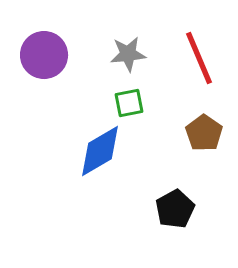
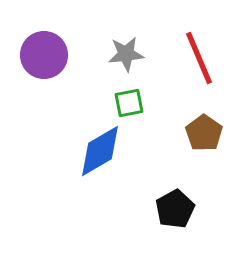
gray star: moved 2 px left
